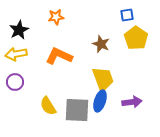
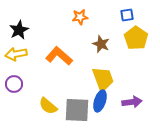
orange star: moved 24 px right
orange L-shape: rotated 16 degrees clockwise
purple circle: moved 1 px left, 2 px down
yellow semicircle: rotated 18 degrees counterclockwise
